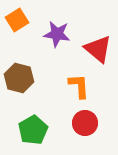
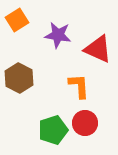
purple star: moved 1 px right, 1 px down
red triangle: rotated 16 degrees counterclockwise
brown hexagon: rotated 12 degrees clockwise
green pentagon: moved 20 px right; rotated 12 degrees clockwise
